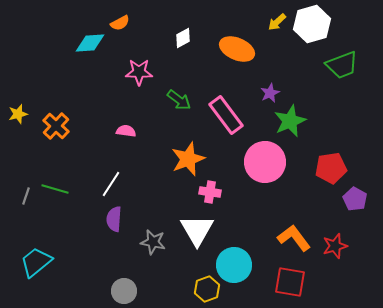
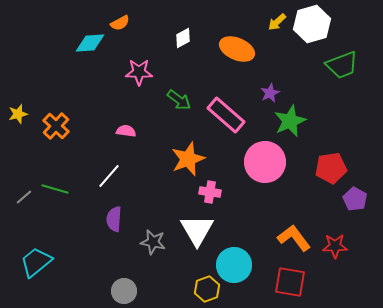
pink rectangle: rotated 12 degrees counterclockwise
white line: moved 2 px left, 8 px up; rotated 8 degrees clockwise
gray line: moved 2 px left, 1 px down; rotated 30 degrees clockwise
red star: rotated 15 degrees clockwise
